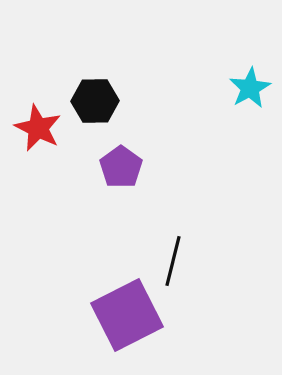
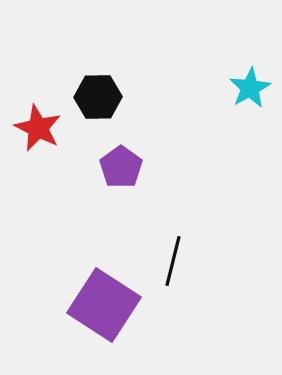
black hexagon: moved 3 px right, 4 px up
purple square: moved 23 px left, 10 px up; rotated 30 degrees counterclockwise
